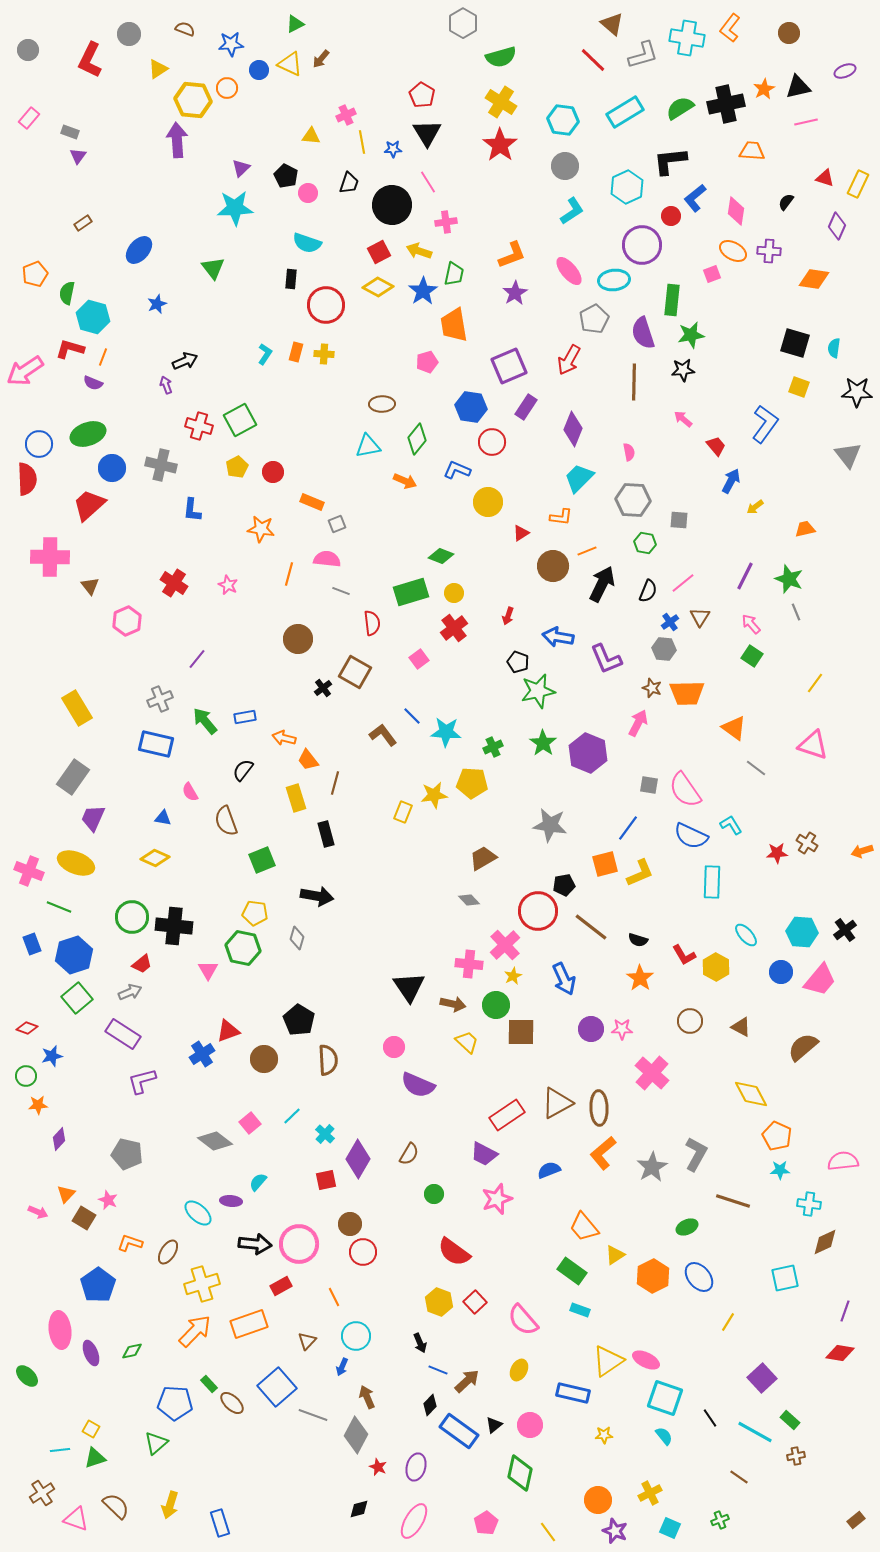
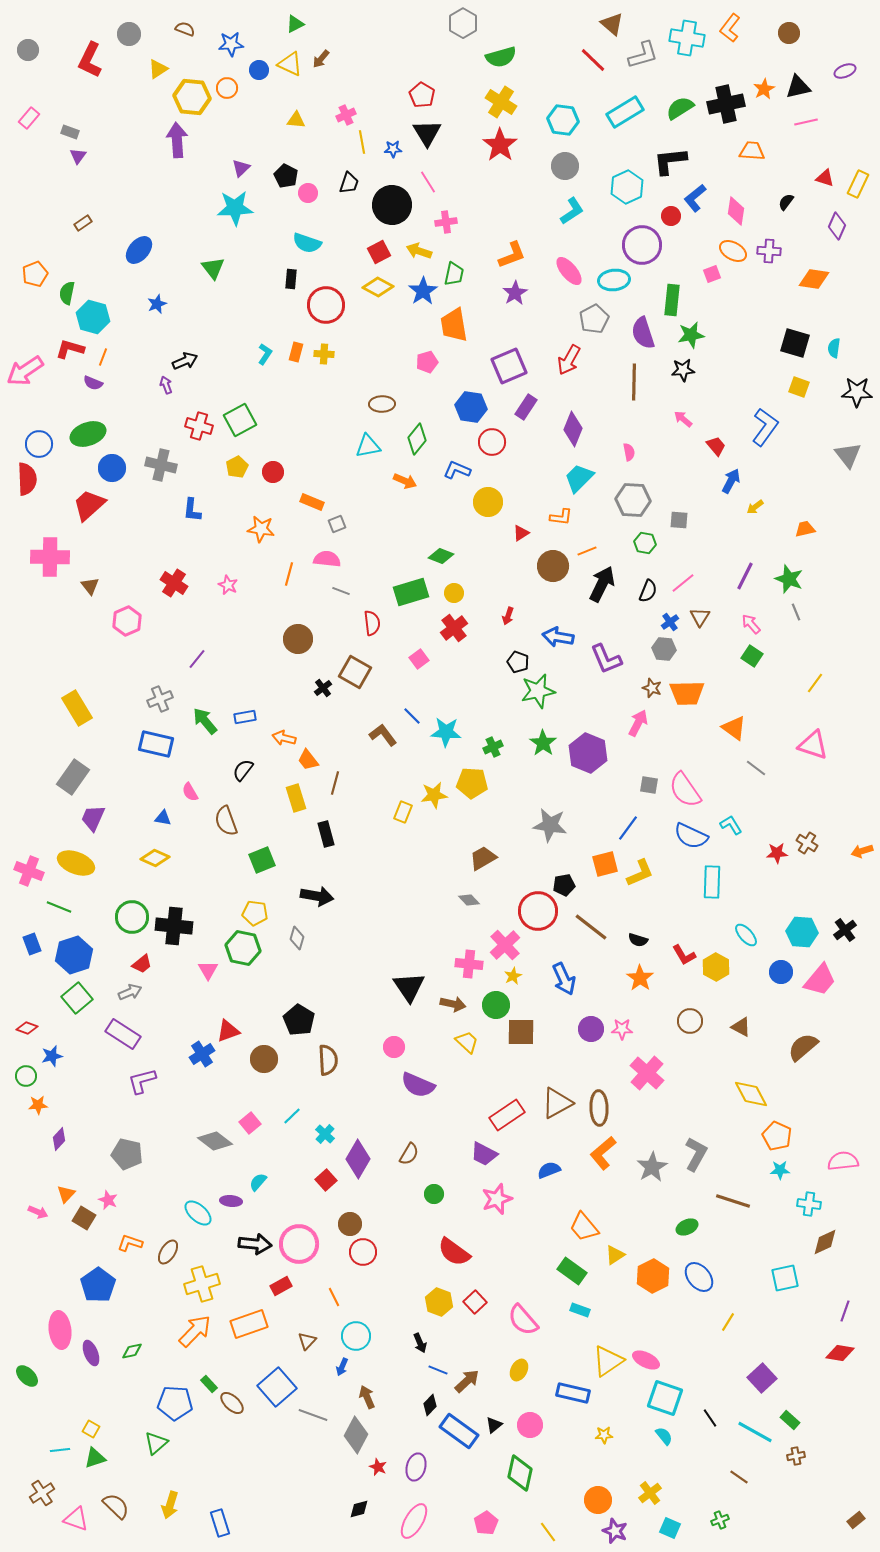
yellow hexagon at (193, 100): moved 1 px left, 3 px up
yellow triangle at (311, 136): moved 15 px left, 16 px up
blue L-shape at (765, 424): moved 3 px down
pink cross at (652, 1073): moved 5 px left
red square at (326, 1180): rotated 30 degrees counterclockwise
yellow cross at (650, 1493): rotated 10 degrees counterclockwise
